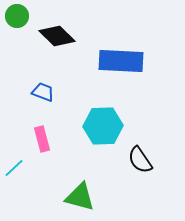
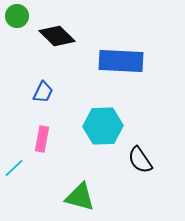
blue trapezoid: rotated 95 degrees clockwise
pink rectangle: rotated 25 degrees clockwise
